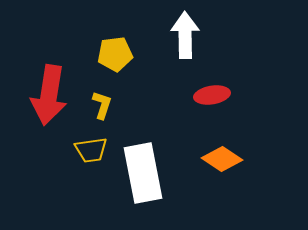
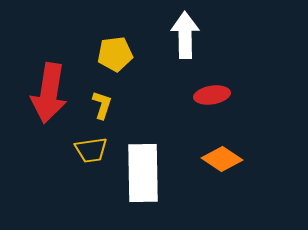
red arrow: moved 2 px up
white rectangle: rotated 10 degrees clockwise
